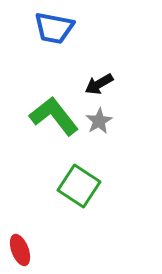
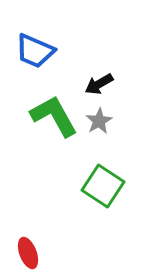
blue trapezoid: moved 19 px left, 23 px down; rotated 12 degrees clockwise
green L-shape: rotated 9 degrees clockwise
green square: moved 24 px right
red ellipse: moved 8 px right, 3 px down
